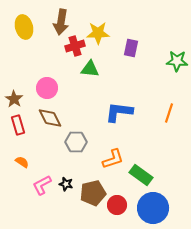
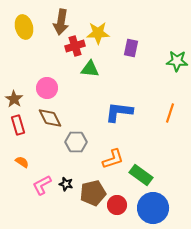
orange line: moved 1 px right
